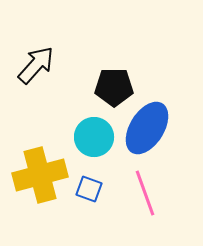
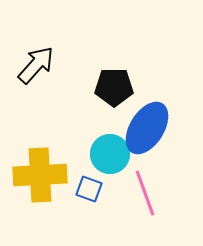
cyan circle: moved 16 px right, 17 px down
yellow cross: rotated 12 degrees clockwise
